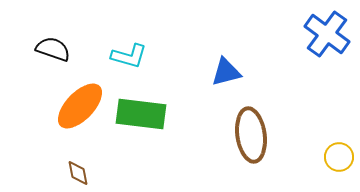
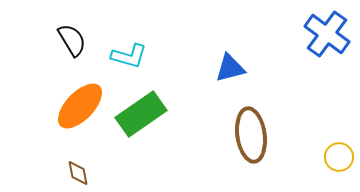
black semicircle: moved 19 px right, 9 px up; rotated 40 degrees clockwise
blue triangle: moved 4 px right, 4 px up
green rectangle: rotated 42 degrees counterclockwise
